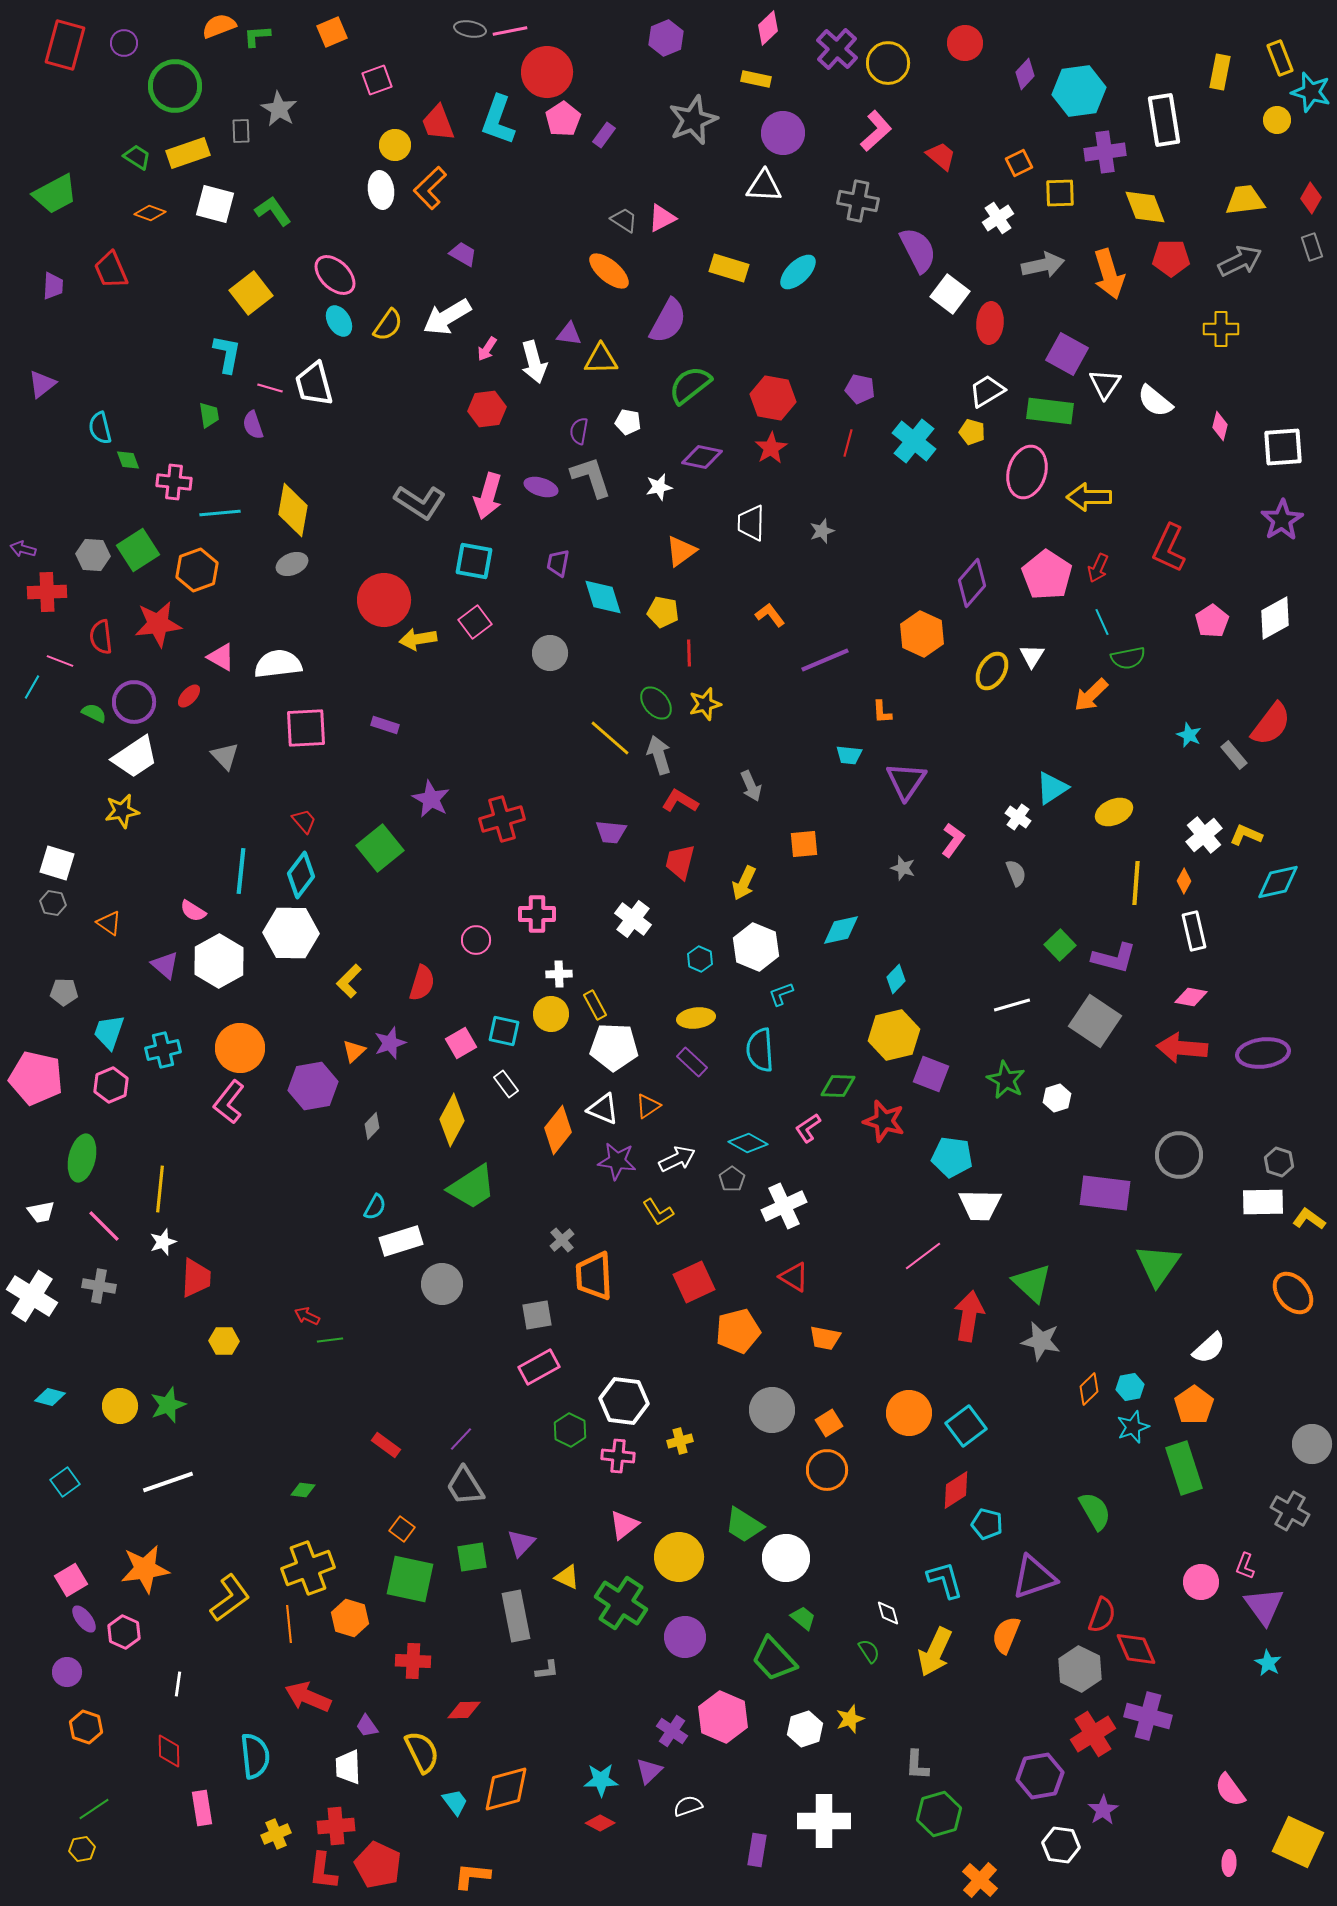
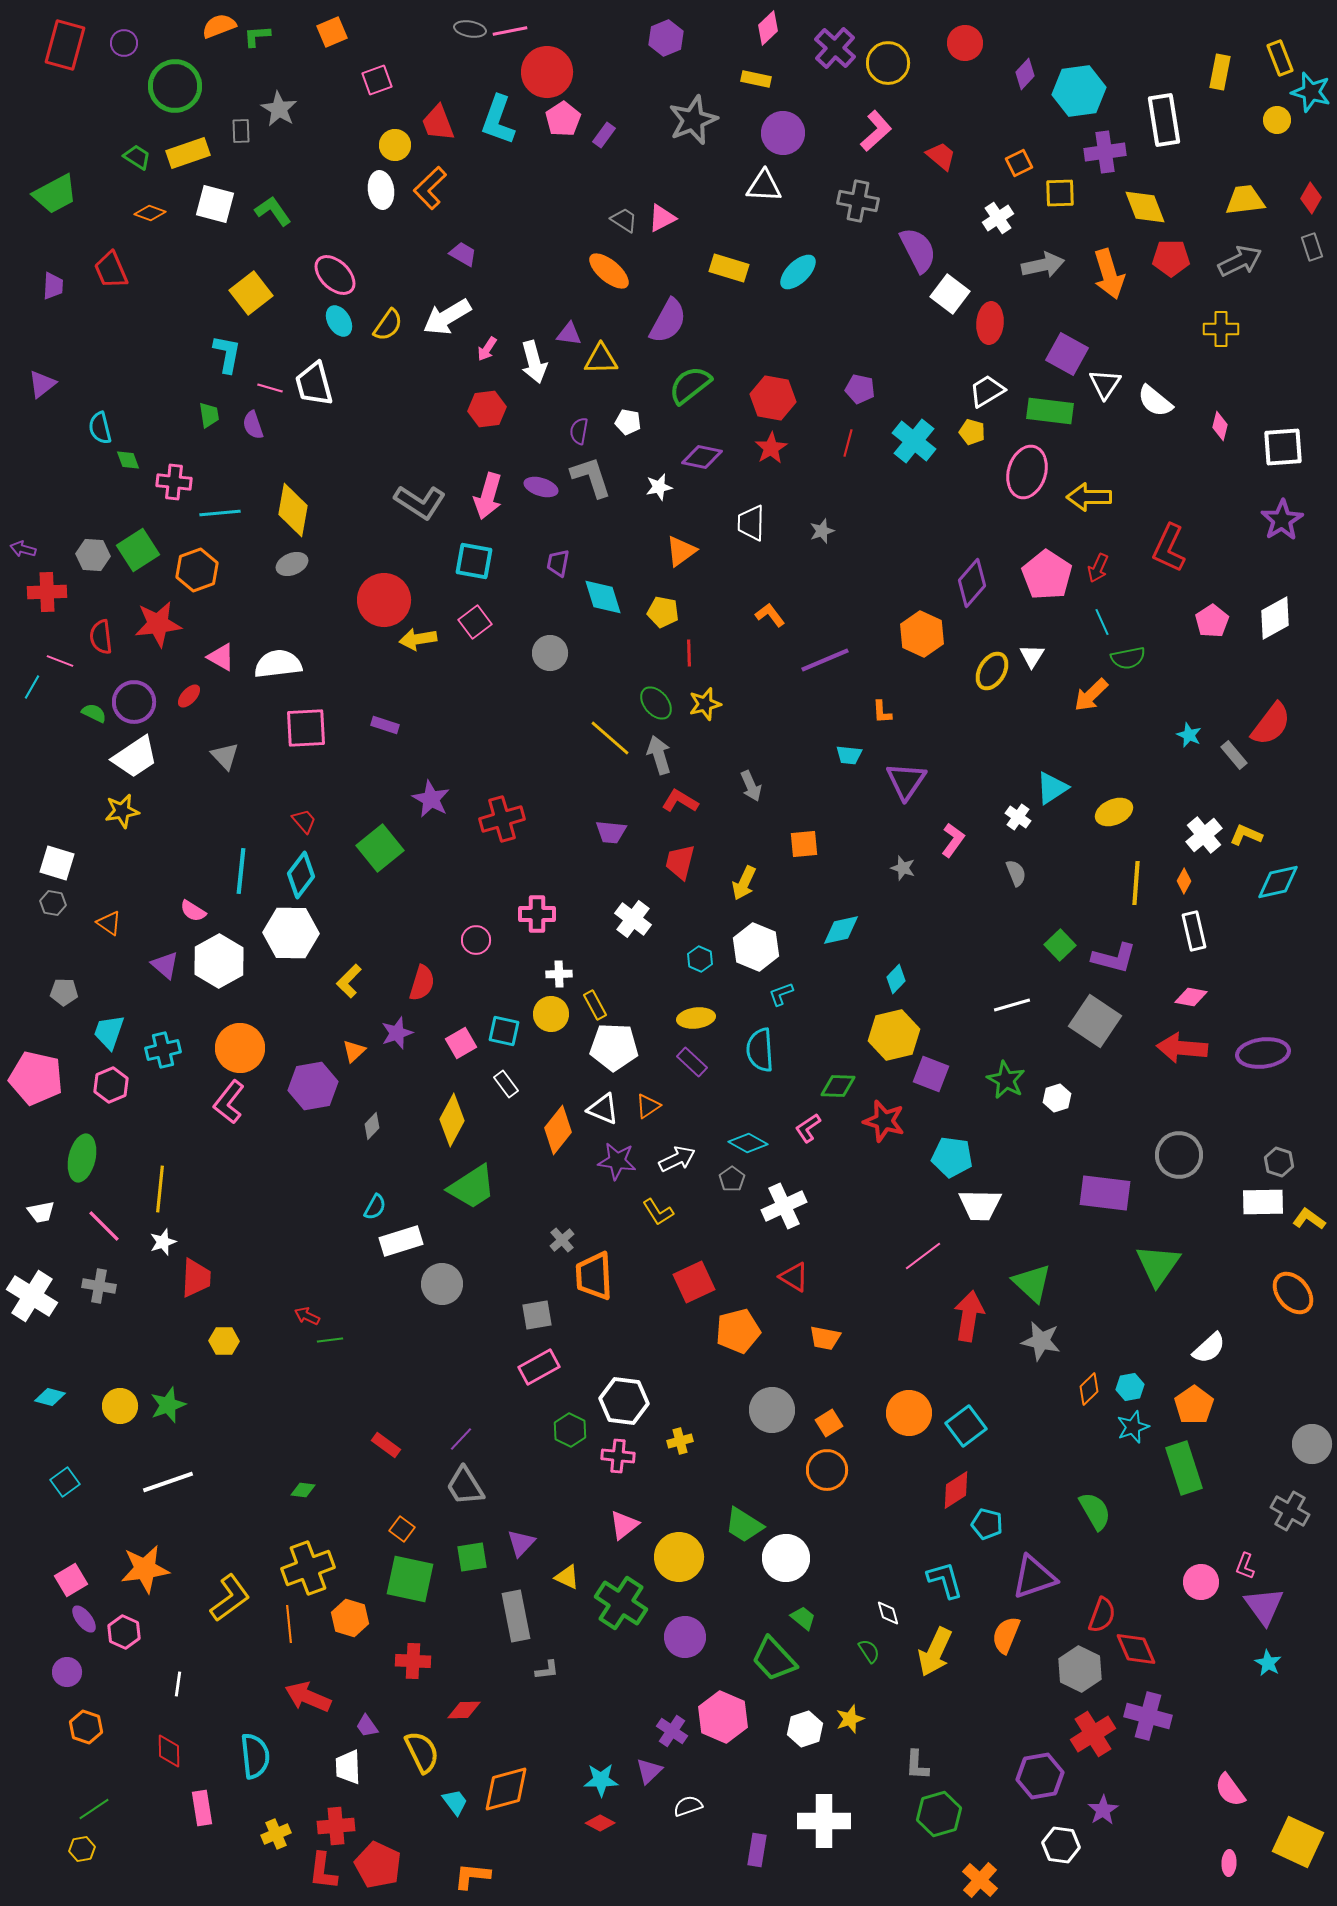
purple cross at (837, 49): moved 2 px left, 1 px up
purple star at (390, 1043): moved 7 px right, 10 px up
